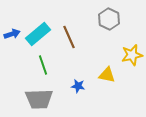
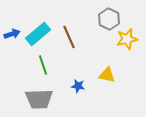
yellow star: moved 5 px left, 16 px up
